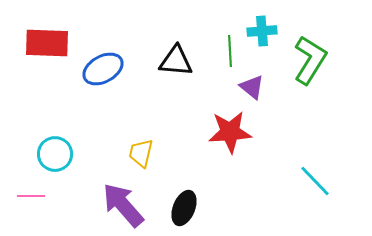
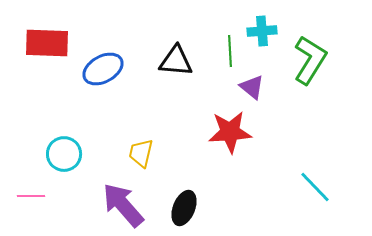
cyan circle: moved 9 px right
cyan line: moved 6 px down
